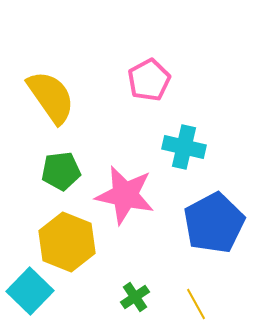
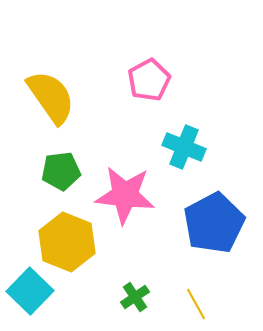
cyan cross: rotated 9 degrees clockwise
pink star: rotated 6 degrees counterclockwise
